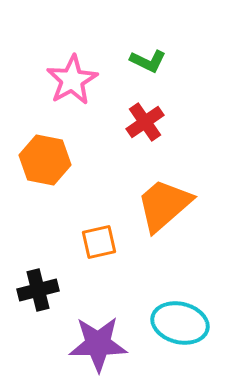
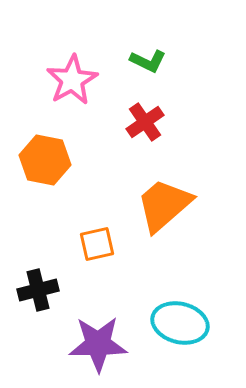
orange square: moved 2 px left, 2 px down
